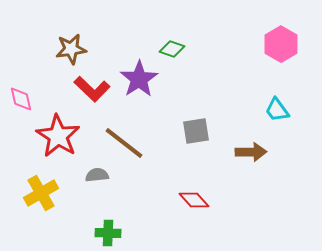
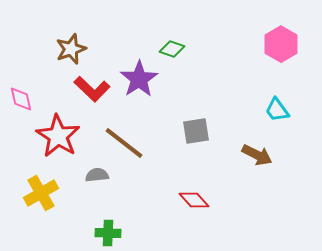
brown star: rotated 12 degrees counterclockwise
brown arrow: moved 6 px right, 3 px down; rotated 28 degrees clockwise
